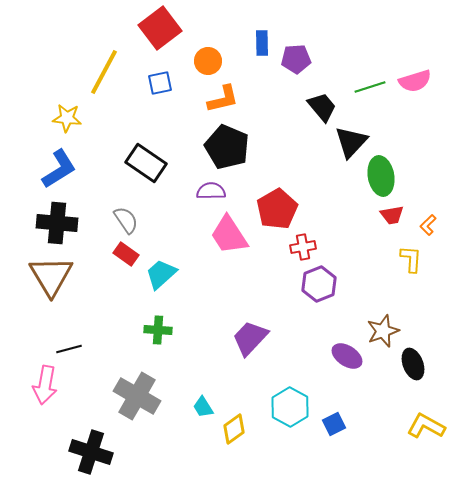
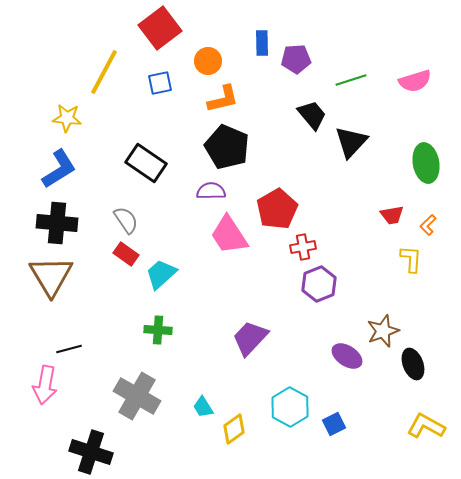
green line at (370, 87): moved 19 px left, 7 px up
black trapezoid at (322, 107): moved 10 px left, 8 px down
green ellipse at (381, 176): moved 45 px right, 13 px up
